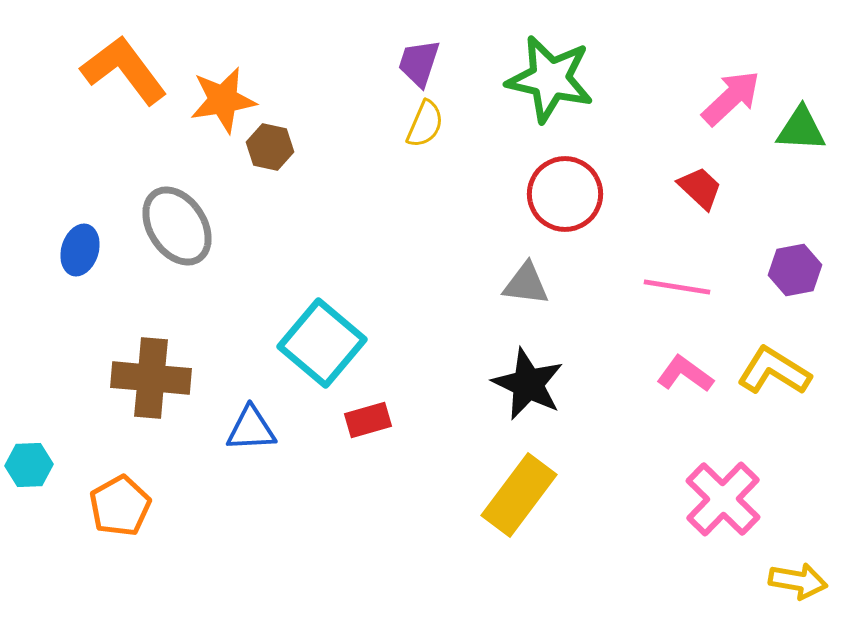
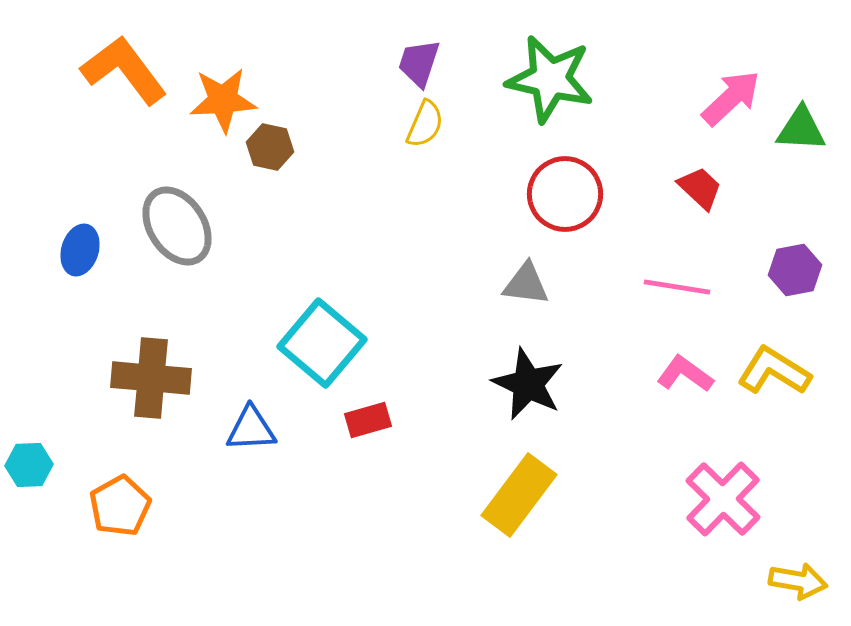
orange star: rotated 6 degrees clockwise
